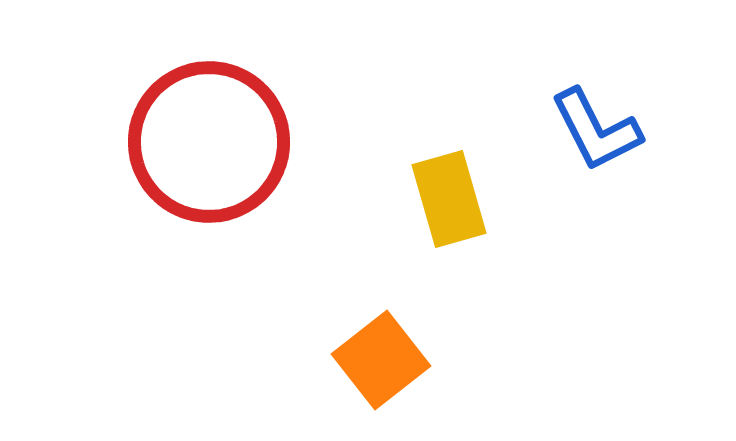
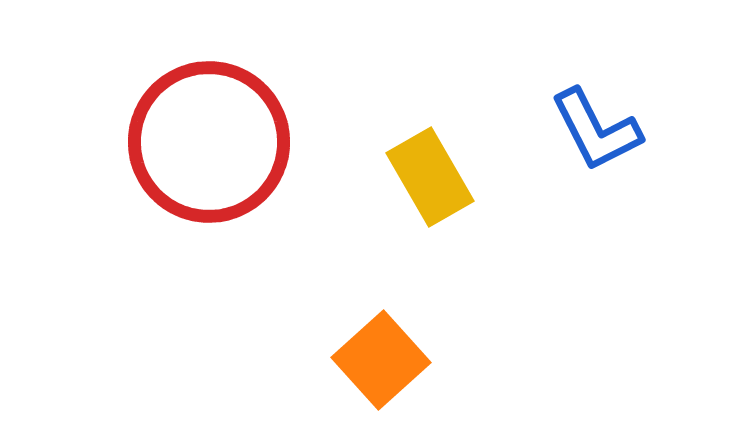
yellow rectangle: moved 19 px left, 22 px up; rotated 14 degrees counterclockwise
orange square: rotated 4 degrees counterclockwise
